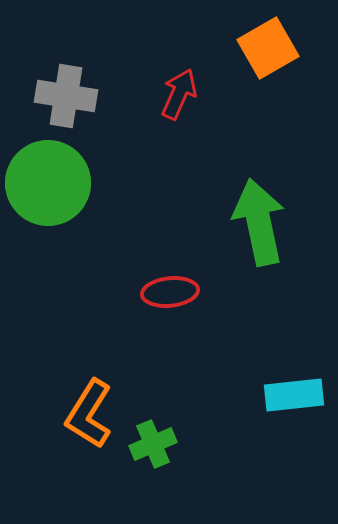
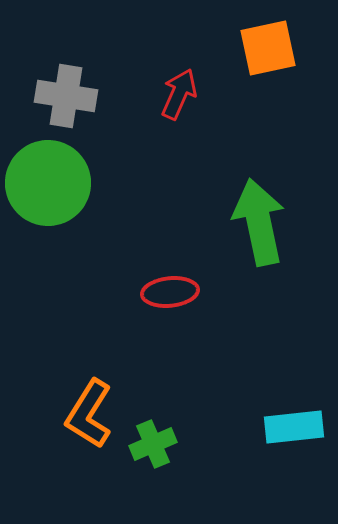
orange square: rotated 18 degrees clockwise
cyan rectangle: moved 32 px down
